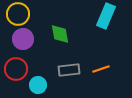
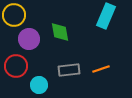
yellow circle: moved 4 px left, 1 px down
green diamond: moved 2 px up
purple circle: moved 6 px right
red circle: moved 3 px up
cyan circle: moved 1 px right
